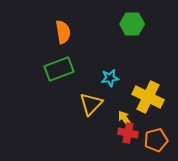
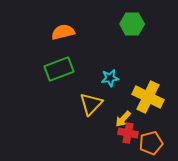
orange semicircle: rotated 95 degrees counterclockwise
yellow arrow: moved 2 px left; rotated 102 degrees counterclockwise
orange pentagon: moved 5 px left, 3 px down
